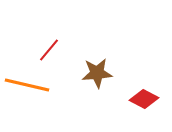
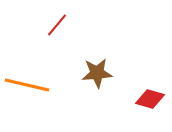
red line: moved 8 px right, 25 px up
red diamond: moved 6 px right; rotated 12 degrees counterclockwise
